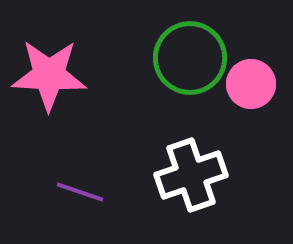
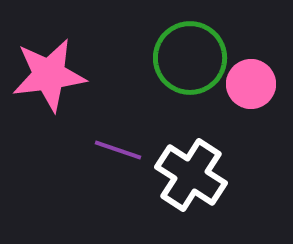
pink star: rotated 10 degrees counterclockwise
white cross: rotated 38 degrees counterclockwise
purple line: moved 38 px right, 42 px up
